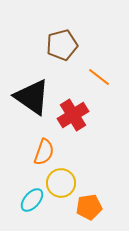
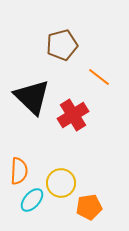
black triangle: rotated 9 degrees clockwise
orange semicircle: moved 25 px left, 19 px down; rotated 16 degrees counterclockwise
